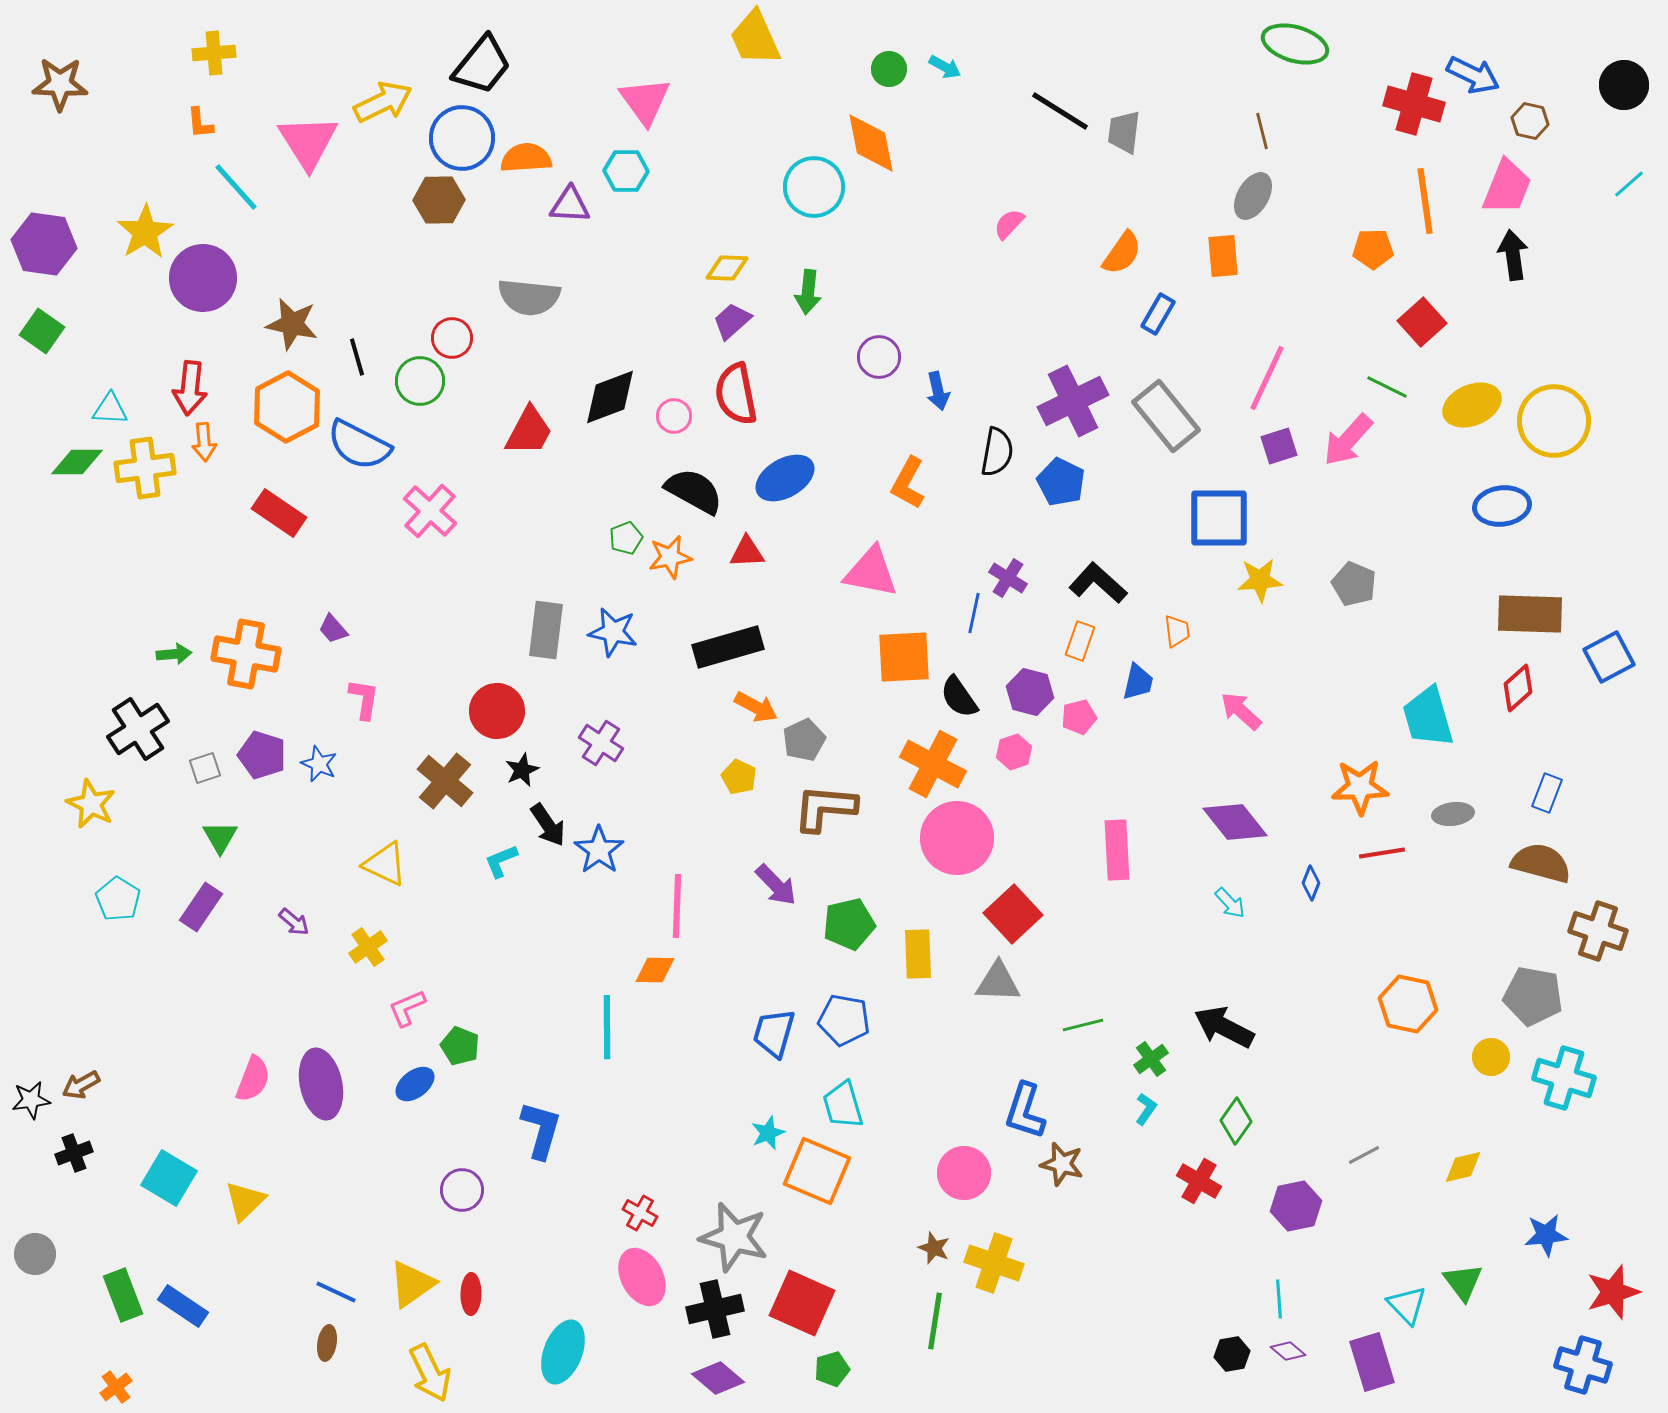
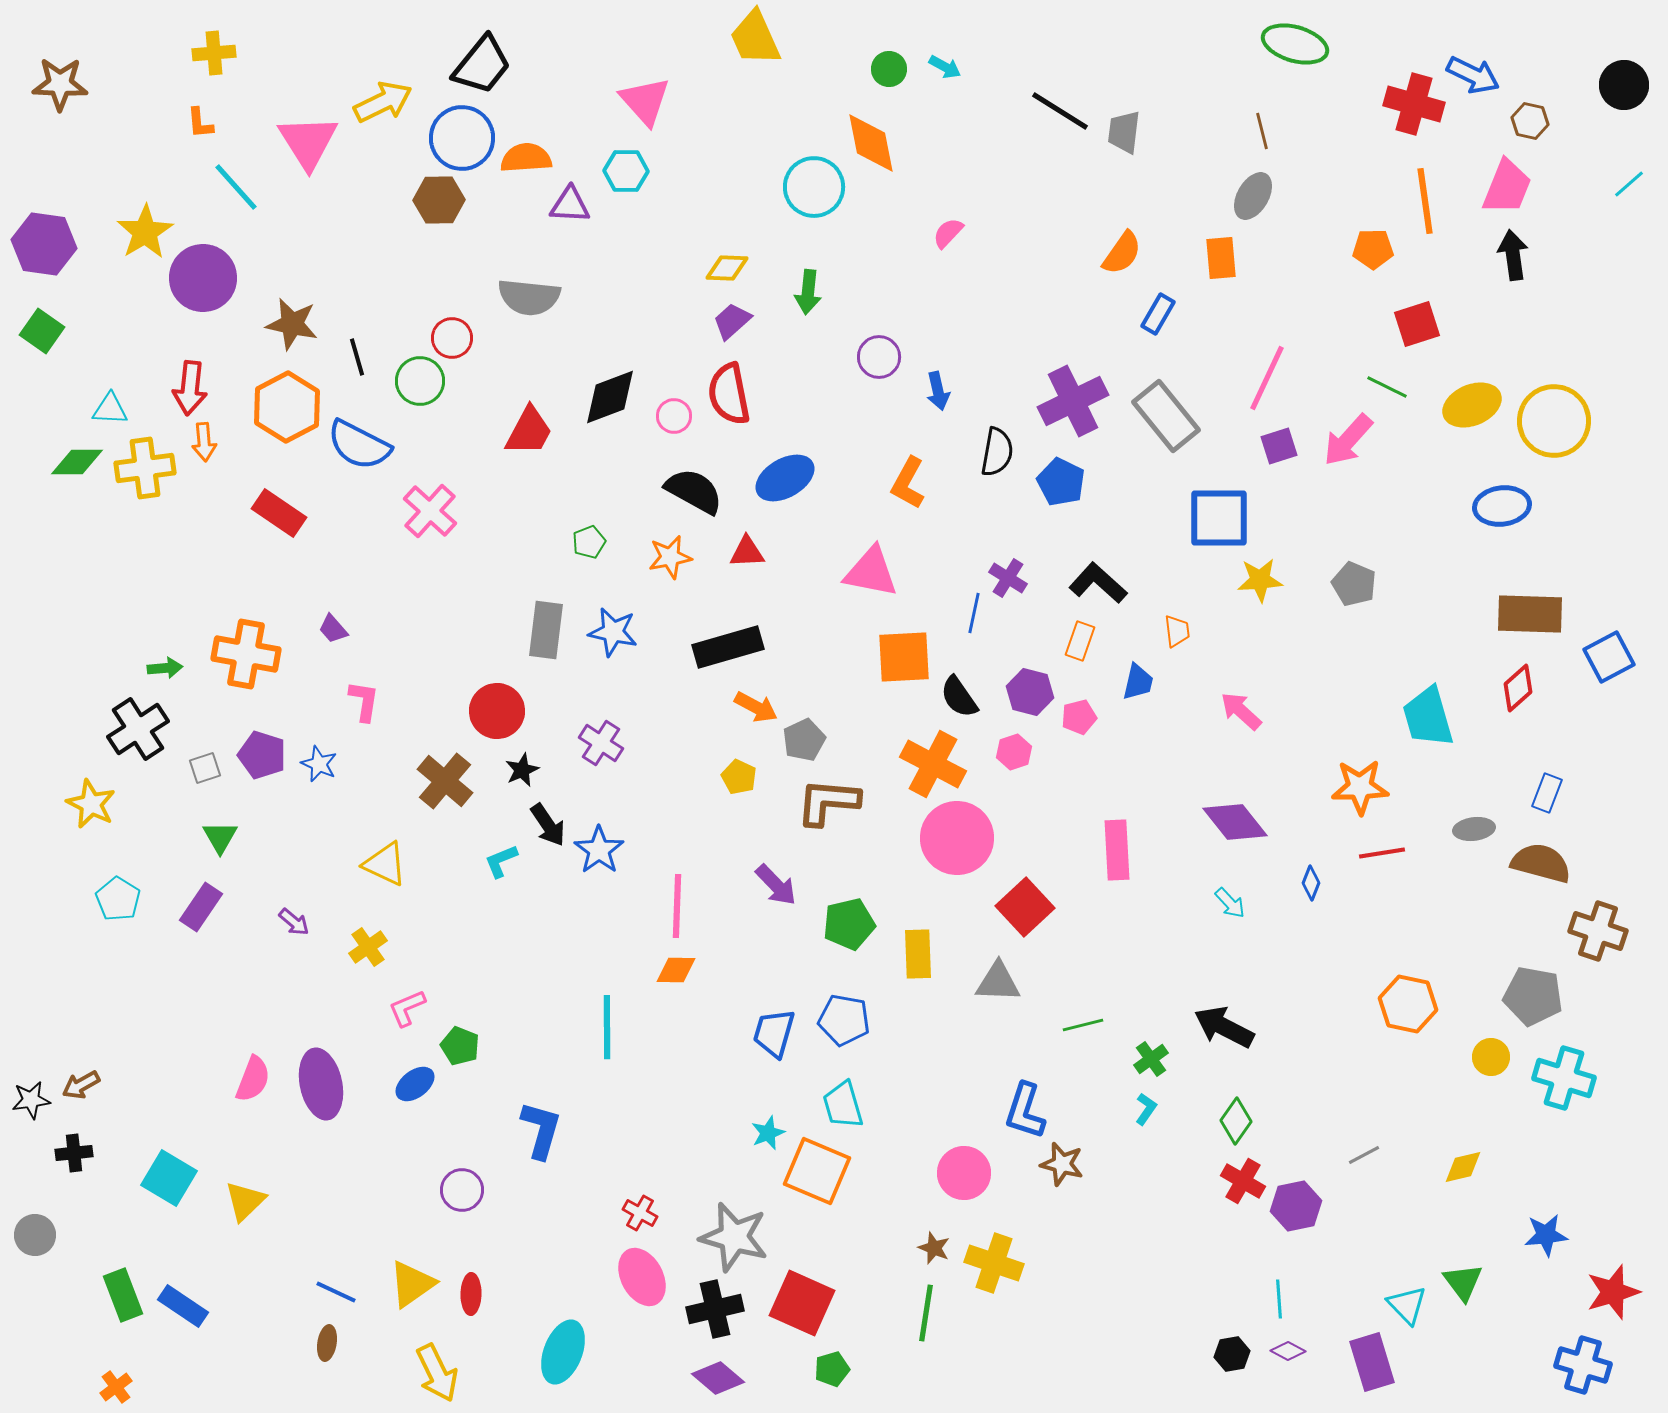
pink triangle at (645, 101): rotated 6 degrees counterclockwise
pink semicircle at (1009, 224): moved 61 px left, 9 px down
orange rectangle at (1223, 256): moved 2 px left, 2 px down
red square at (1422, 322): moved 5 px left, 2 px down; rotated 24 degrees clockwise
red semicircle at (736, 394): moved 7 px left
green pentagon at (626, 538): moved 37 px left, 4 px down
green arrow at (174, 654): moved 9 px left, 14 px down
pink L-shape at (364, 699): moved 2 px down
brown L-shape at (825, 808): moved 3 px right, 6 px up
gray ellipse at (1453, 814): moved 21 px right, 15 px down
red square at (1013, 914): moved 12 px right, 7 px up
orange diamond at (655, 970): moved 21 px right
black cross at (74, 1153): rotated 15 degrees clockwise
red cross at (1199, 1181): moved 44 px right
gray circle at (35, 1254): moved 19 px up
green line at (935, 1321): moved 9 px left, 8 px up
purple diamond at (1288, 1351): rotated 12 degrees counterclockwise
yellow arrow at (430, 1373): moved 7 px right
